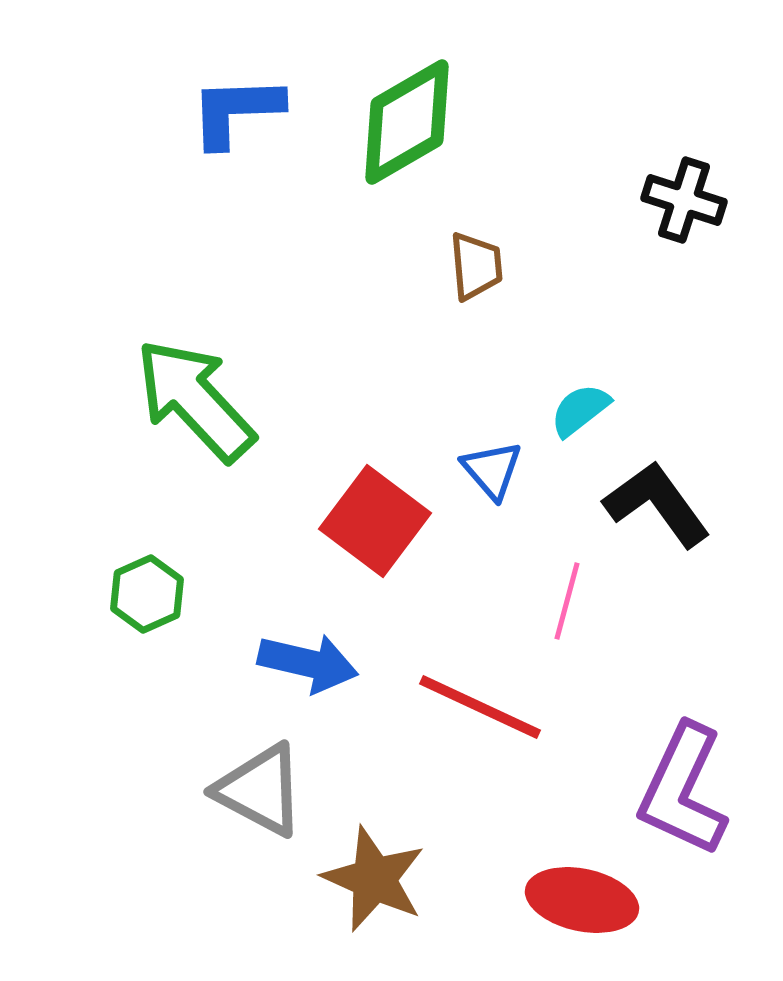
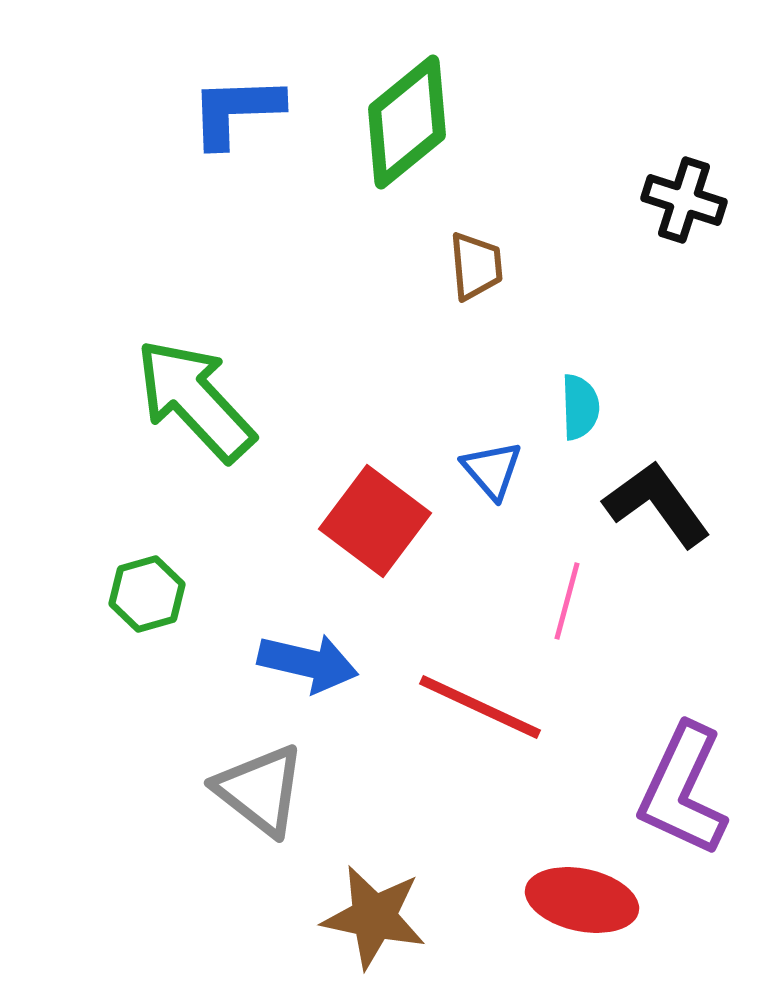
green diamond: rotated 9 degrees counterclockwise
cyan semicircle: moved 3 px up; rotated 126 degrees clockwise
green hexagon: rotated 8 degrees clockwise
gray triangle: rotated 10 degrees clockwise
brown star: moved 38 px down; rotated 12 degrees counterclockwise
